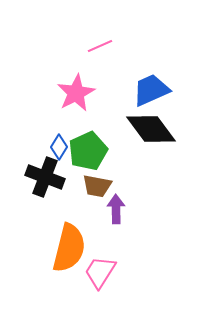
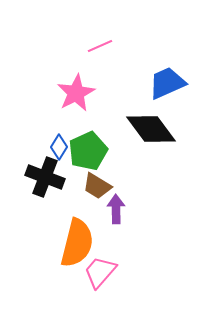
blue trapezoid: moved 16 px right, 7 px up
brown trapezoid: rotated 20 degrees clockwise
orange semicircle: moved 8 px right, 5 px up
pink trapezoid: rotated 9 degrees clockwise
